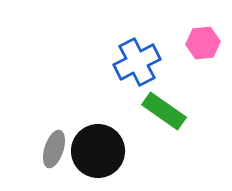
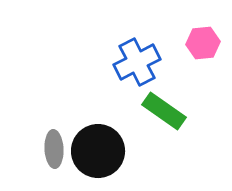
gray ellipse: rotated 21 degrees counterclockwise
